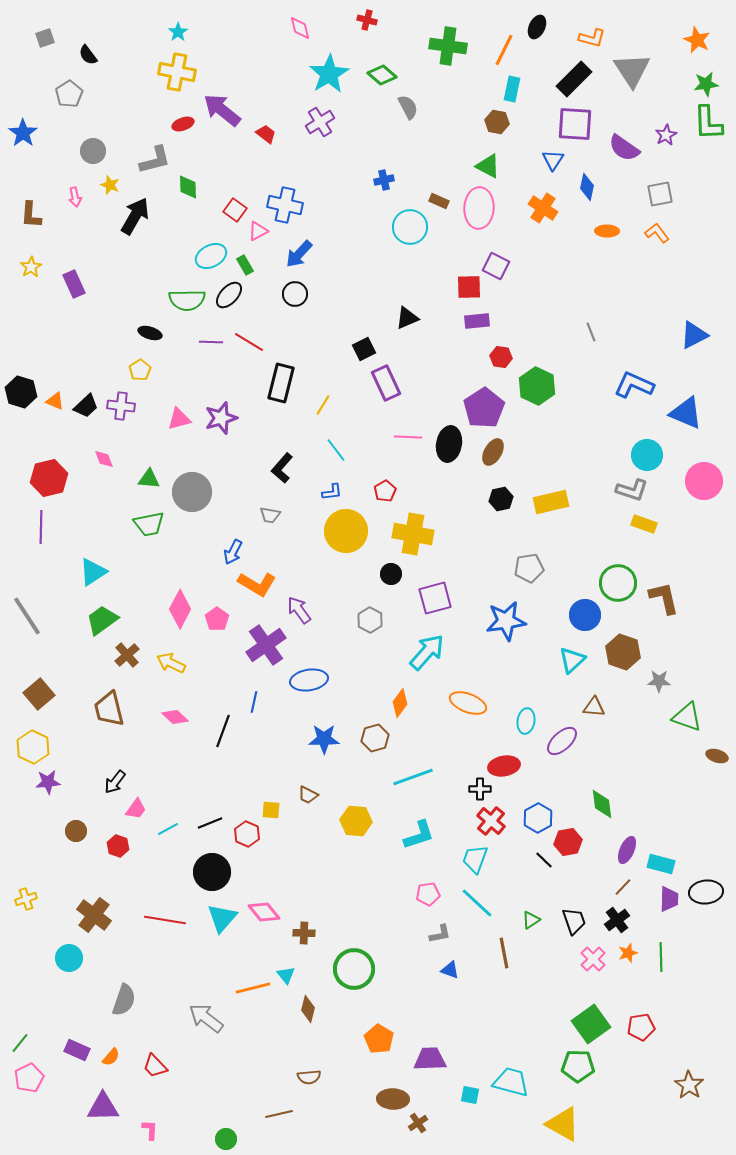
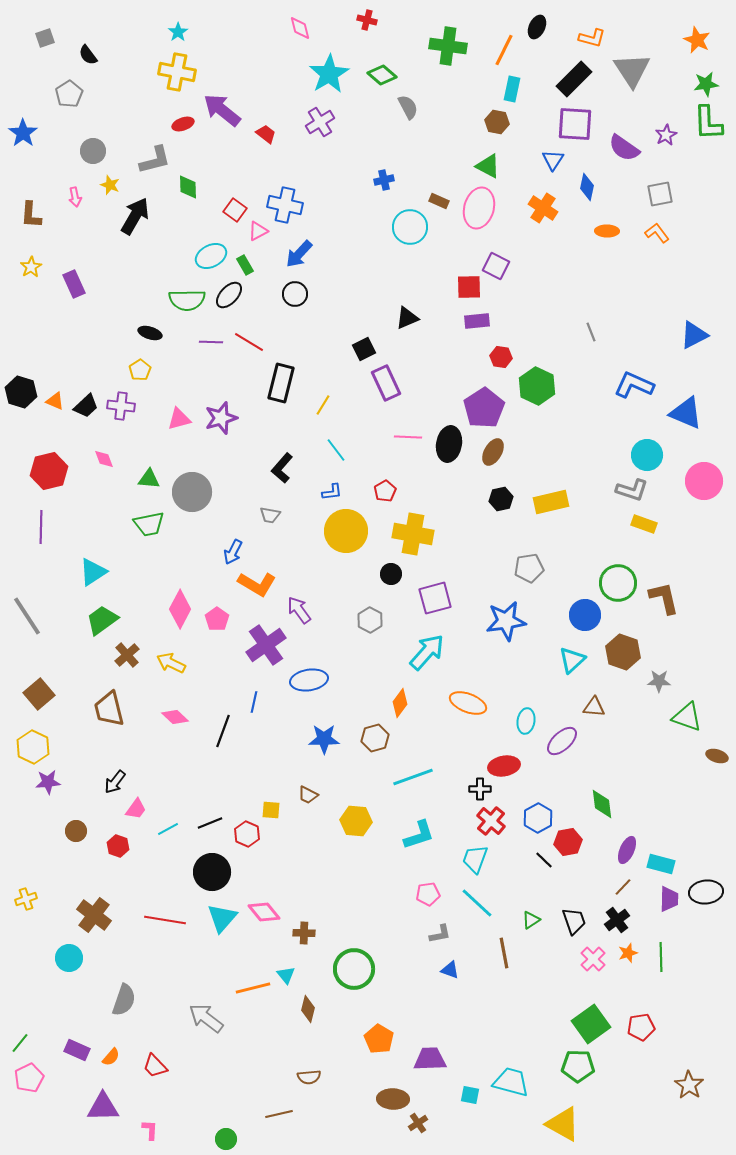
pink ellipse at (479, 208): rotated 12 degrees clockwise
red hexagon at (49, 478): moved 7 px up
